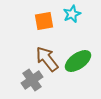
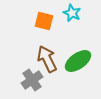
cyan star: moved 1 px up; rotated 24 degrees counterclockwise
orange square: rotated 24 degrees clockwise
brown arrow: rotated 12 degrees clockwise
